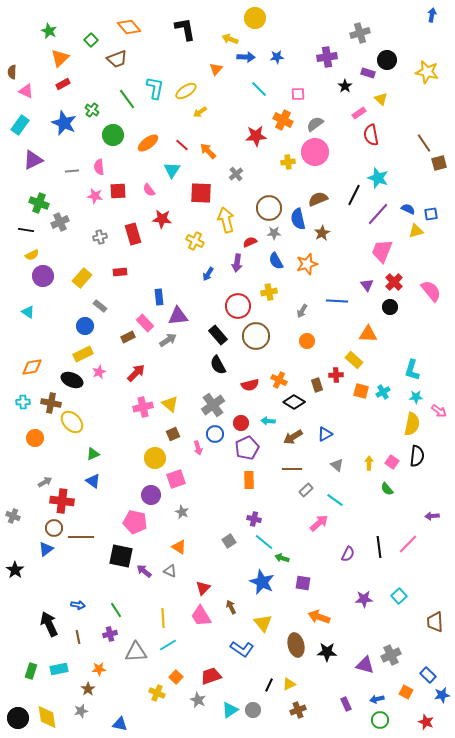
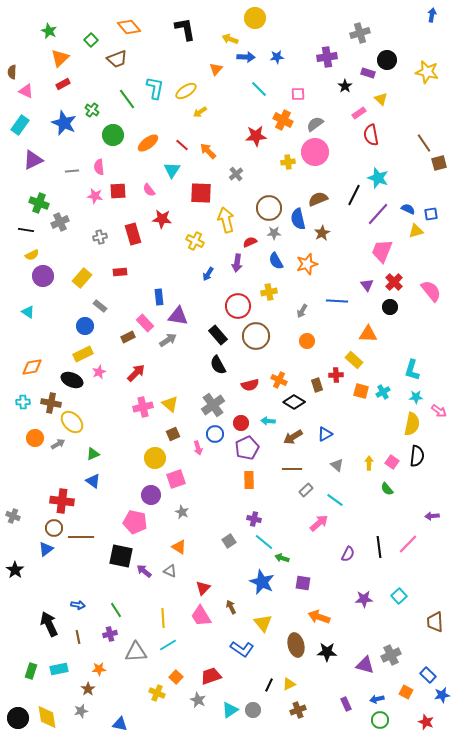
purple triangle at (178, 316): rotated 15 degrees clockwise
gray arrow at (45, 482): moved 13 px right, 38 px up
